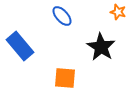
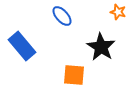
blue rectangle: moved 2 px right
orange square: moved 9 px right, 3 px up
